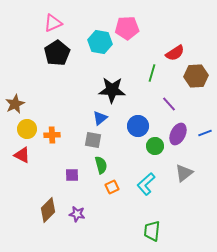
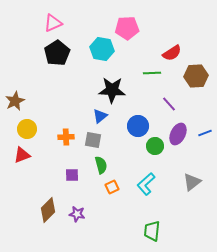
cyan hexagon: moved 2 px right, 7 px down
red semicircle: moved 3 px left
green line: rotated 72 degrees clockwise
brown star: moved 3 px up
blue triangle: moved 2 px up
orange cross: moved 14 px right, 2 px down
red triangle: rotated 48 degrees counterclockwise
gray triangle: moved 8 px right, 9 px down
